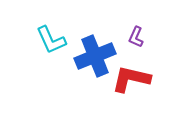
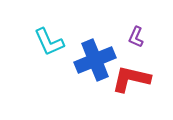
cyan L-shape: moved 2 px left, 2 px down
blue cross: moved 4 px down
